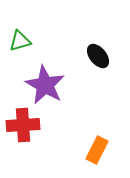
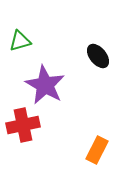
red cross: rotated 8 degrees counterclockwise
